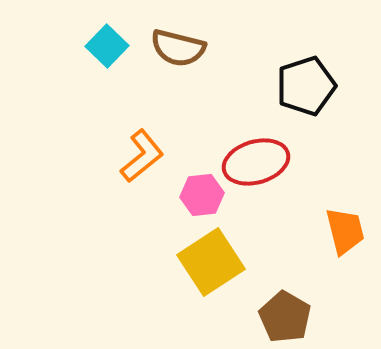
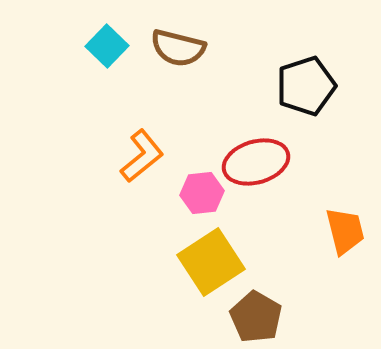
pink hexagon: moved 2 px up
brown pentagon: moved 29 px left
